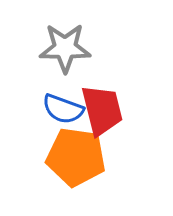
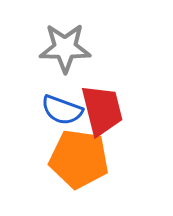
blue semicircle: moved 1 px left, 1 px down
orange pentagon: moved 3 px right, 2 px down
